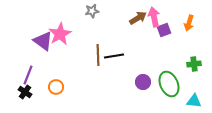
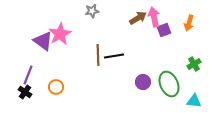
green cross: rotated 24 degrees counterclockwise
